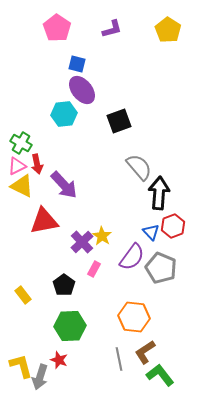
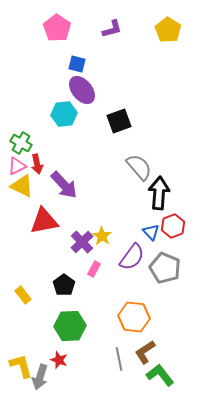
gray pentagon: moved 4 px right
